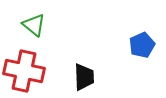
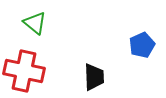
green triangle: moved 1 px right, 2 px up
black trapezoid: moved 10 px right
